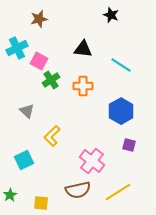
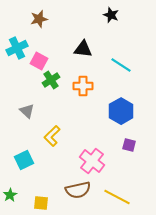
yellow line: moved 1 px left, 5 px down; rotated 60 degrees clockwise
